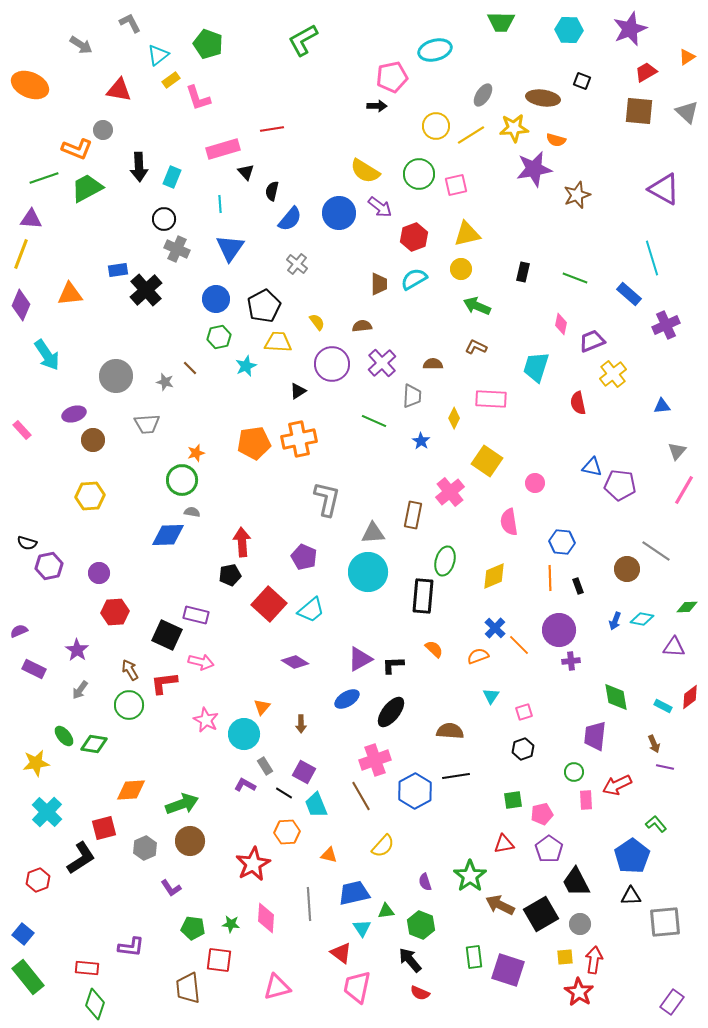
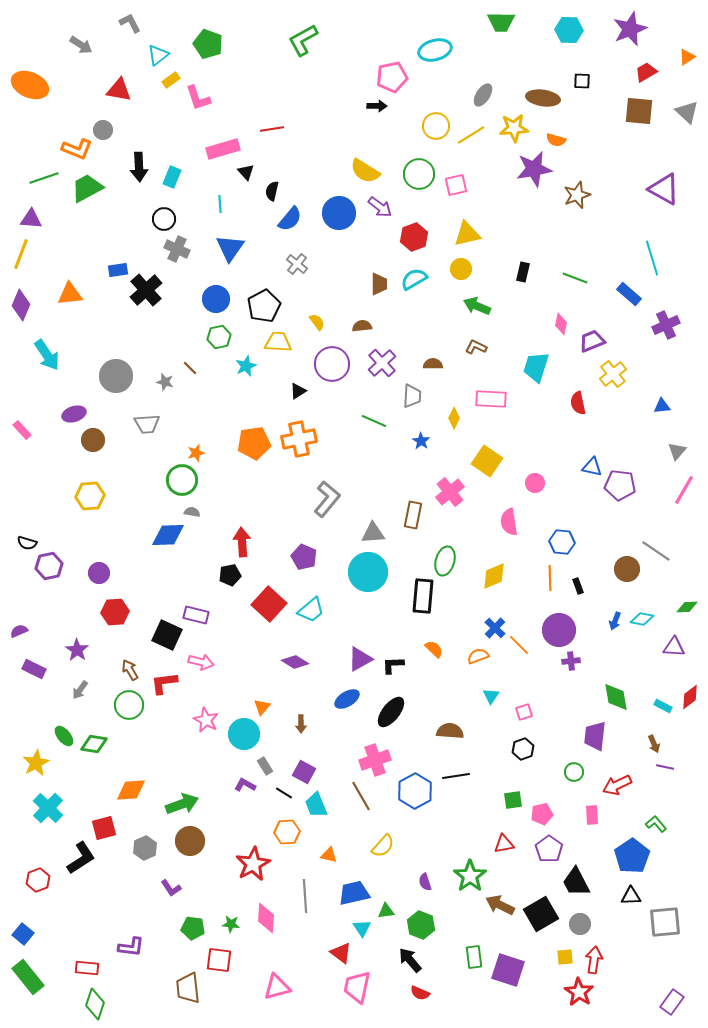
black square at (582, 81): rotated 18 degrees counterclockwise
gray L-shape at (327, 499): rotated 27 degrees clockwise
yellow star at (36, 763): rotated 20 degrees counterclockwise
pink rectangle at (586, 800): moved 6 px right, 15 px down
cyan cross at (47, 812): moved 1 px right, 4 px up
gray line at (309, 904): moved 4 px left, 8 px up
